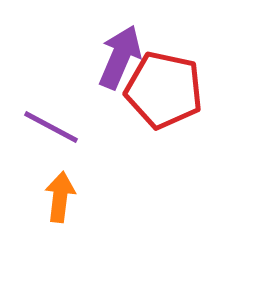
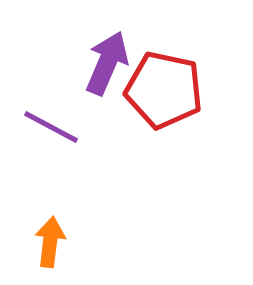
purple arrow: moved 13 px left, 6 px down
orange arrow: moved 10 px left, 45 px down
